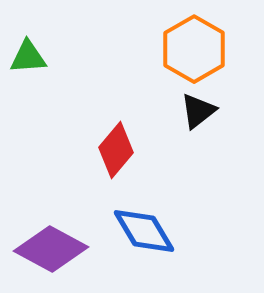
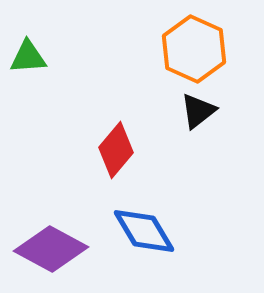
orange hexagon: rotated 6 degrees counterclockwise
